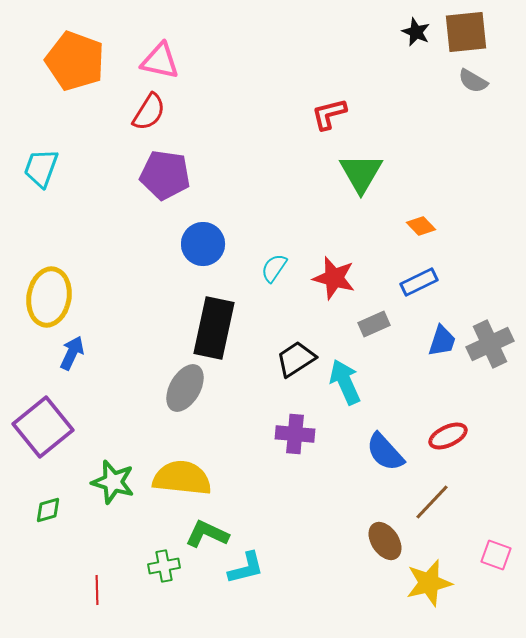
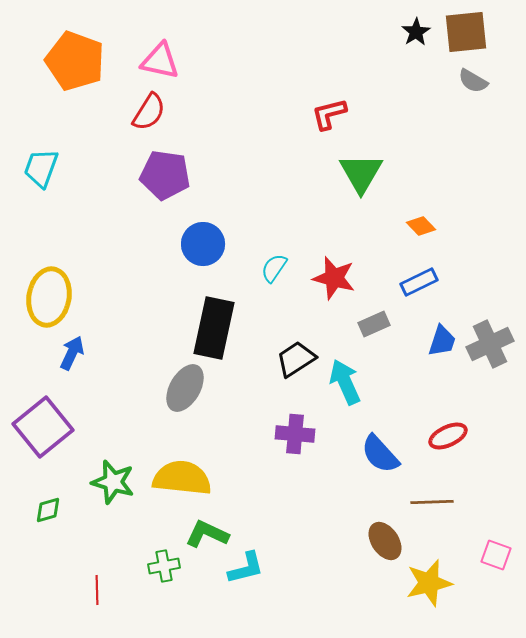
black star: rotated 16 degrees clockwise
blue semicircle: moved 5 px left, 2 px down
brown line: rotated 45 degrees clockwise
